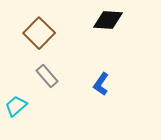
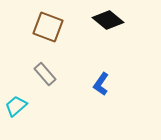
black diamond: rotated 36 degrees clockwise
brown square: moved 9 px right, 6 px up; rotated 24 degrees counterclockwise
gray rectangle: moved 2 px left, 2 px up
